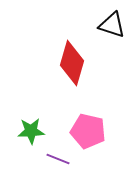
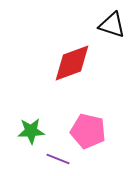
red diamond: rotated 54 degrees clockwise
